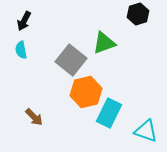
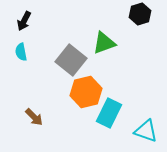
black hexagon: moved 2 px right
cyan semicircle: moved 2 px down
